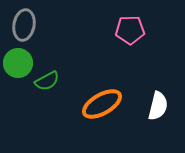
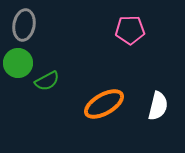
orange ellipse: moved 2 px right
